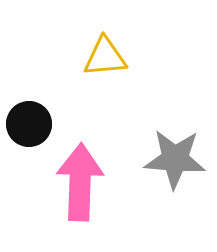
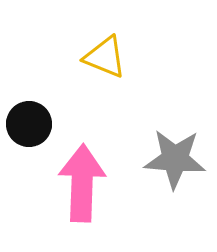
yellow triangle: rotated 27 degrees clockwise
pink arrow: moved 2 px right, 1 px down
